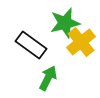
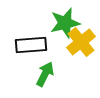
black rectangle: rotated 40 degrees counterclockwise
green arrow: moved 3 px left, 4 px up
